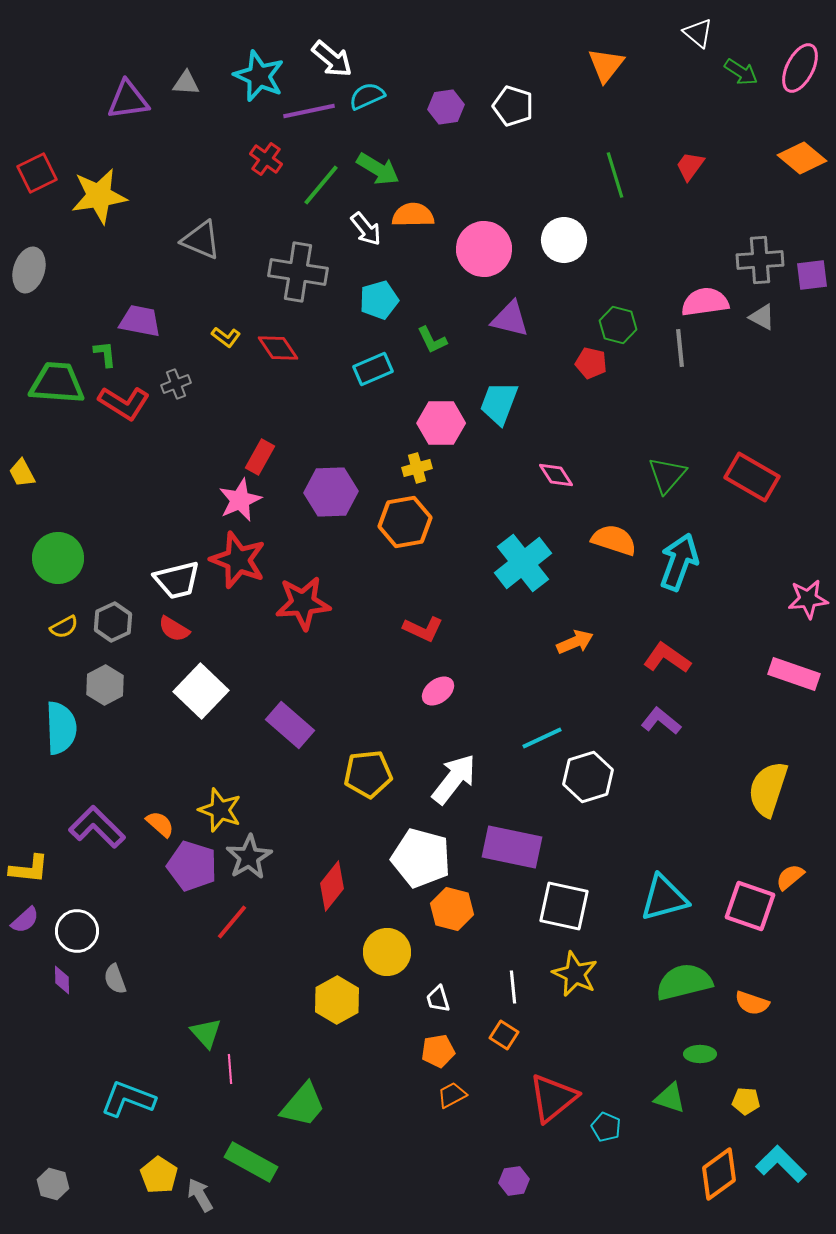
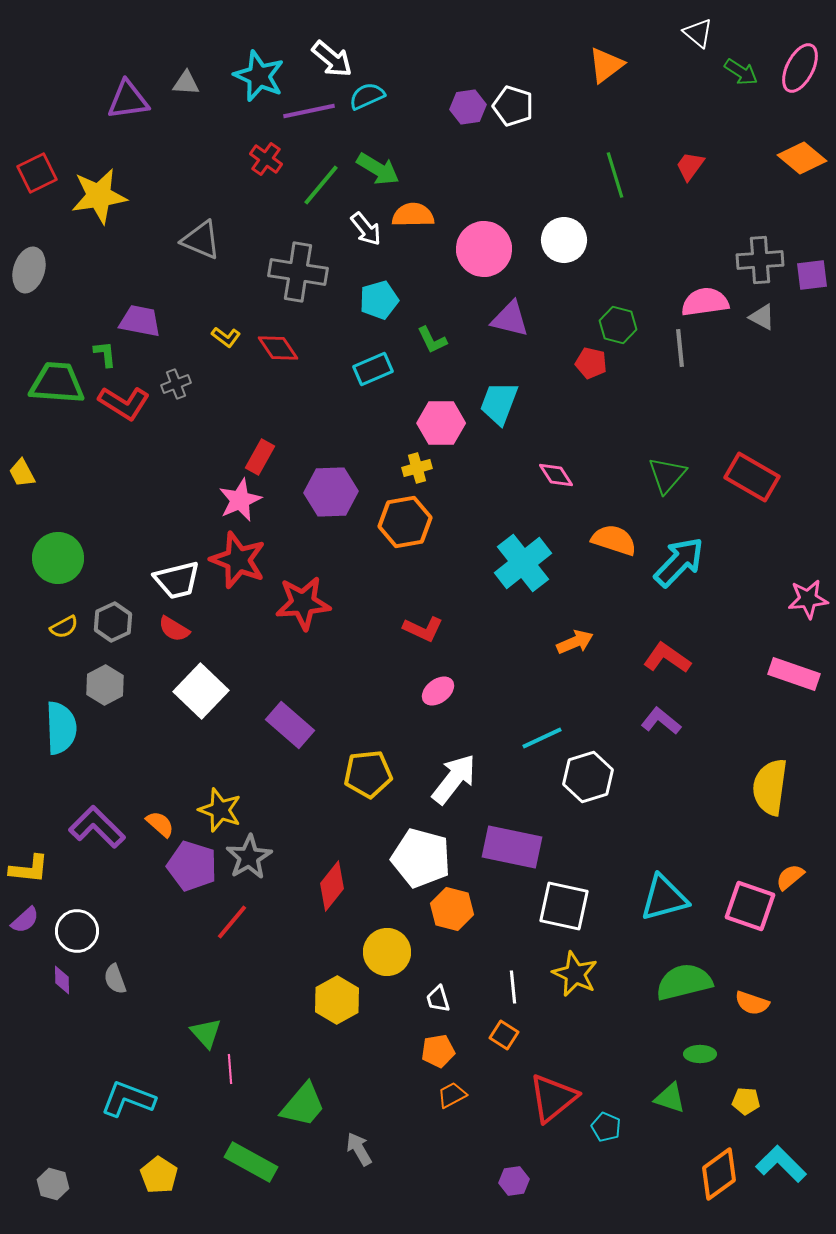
orange triangle at (606, 65): rotated 15 degrees clockwise
purple hexagon at (446, 107): moved 22 px right
cyan arrow at (679, 562): rotated 24 degrees clockwise
yellow semicircle at (768, 789): moved 2 px right, 2 px up; rotated 10 degrees counterclockwise
gray arrow at (200, 1195): moved 159 px right, 46 px up
